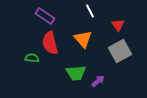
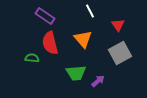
gray square: moved 2 px down
